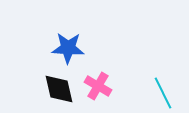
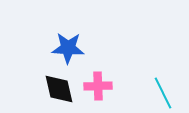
pink cross: rotated 32 degrees counterclockwise
